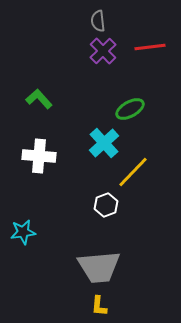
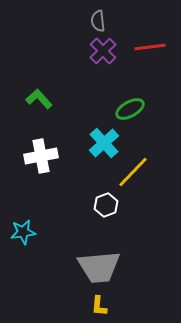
white cross: moved 2 px right; rotated 16 degrees counterclockwise
